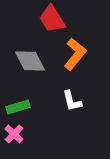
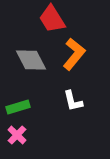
orange L-shape: moved 1 px left
gray diamond: moved 1 px right, 1 px up
white L-shape: moved 1 px right
pink cross: moved 3 px right, 1 px down
